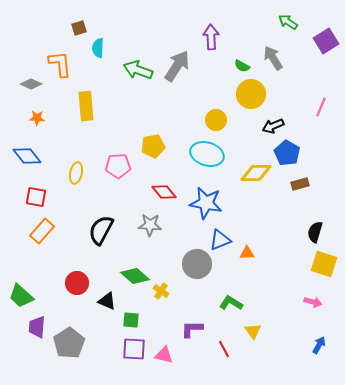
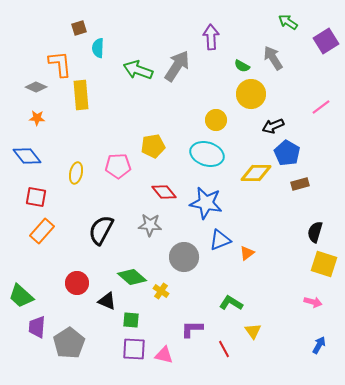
gray diamond at (31, 84): moved 5 px right, 3 px down
yellow rectangle at (86, 106): moved 5 px left, 11 px up
pink line at (321, 107): rotated 30 degrees clockwise
orange triangle at (247, 253): rotated 35 degrees counterclockwise
gray circle at (197, 264): moved 13 px left, 7 px up
green diamond at (135, 276): moved 3 px left, 1 px down
